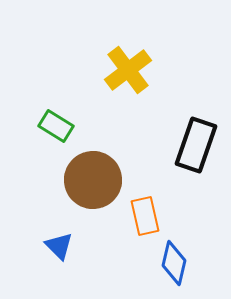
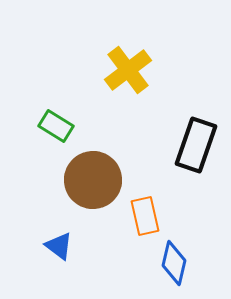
blue triangle: rotated 8 degrees counterclockwise
